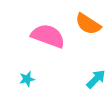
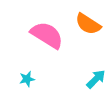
pink semicircle: moved 1 px left, 1 px up; rotated 12 degrees clockwise
